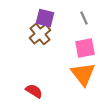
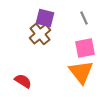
orange triangle: moved 2 px left, 2 px up
red semicircle: moved 11 px left, 10 px up
